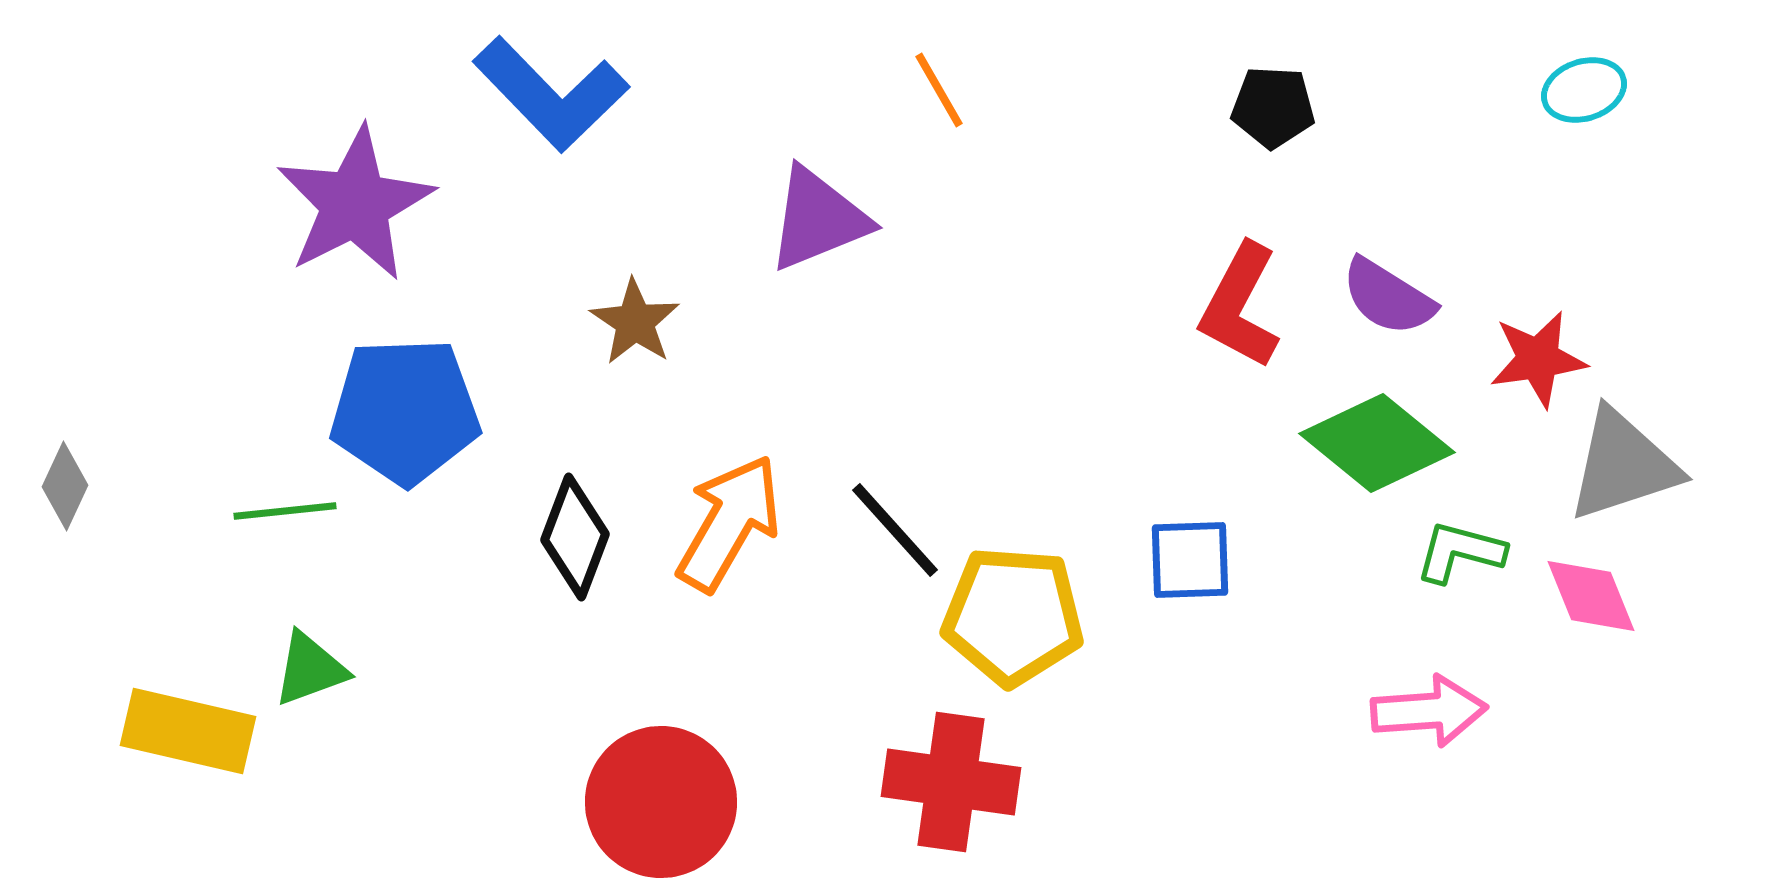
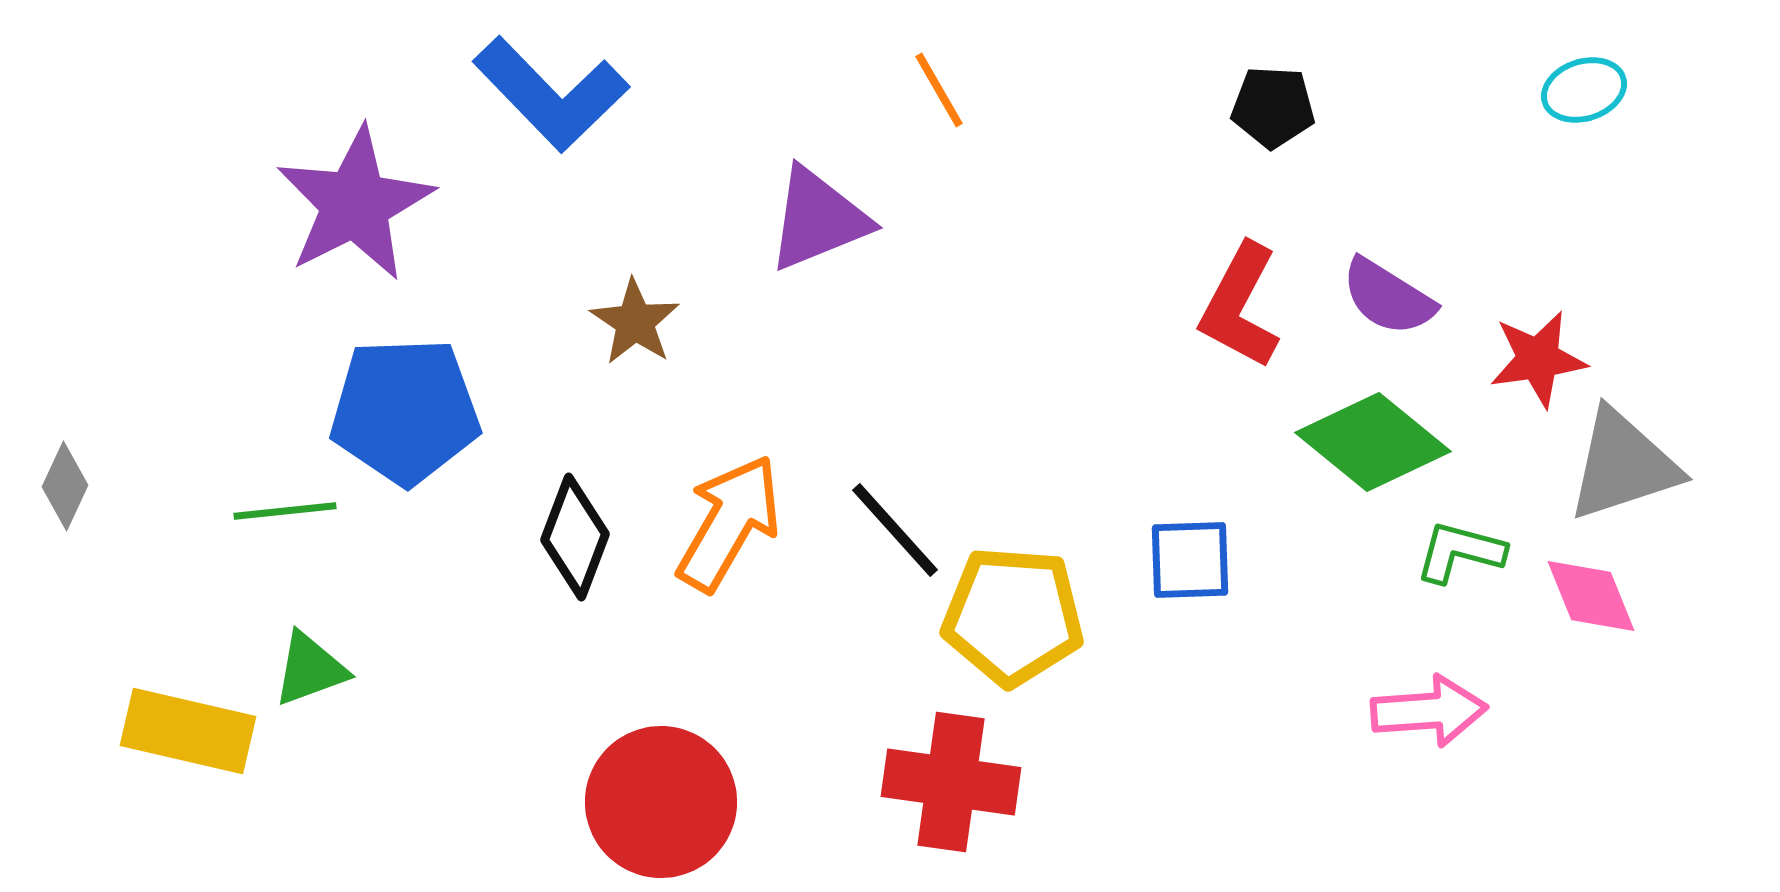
green diamond: moved 4 px left, 1 px up
